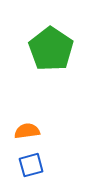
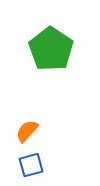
orange semicircle: rotated 40 degrees counterclockwise
